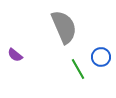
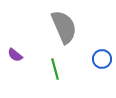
blue circle: moved 1 px right, 2 px down
green line: moved 23 px left; rotated 15 degrees clockwise
